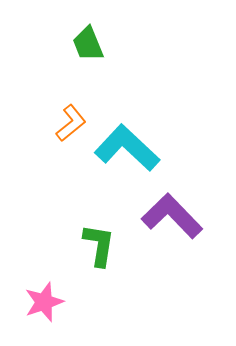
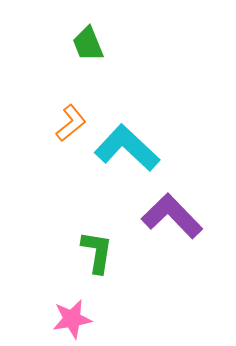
green L-shape: moved 2 px left, 7 px down
pink star: moved 28 px right, 17 px down; rotated 9 degrees clockwise
